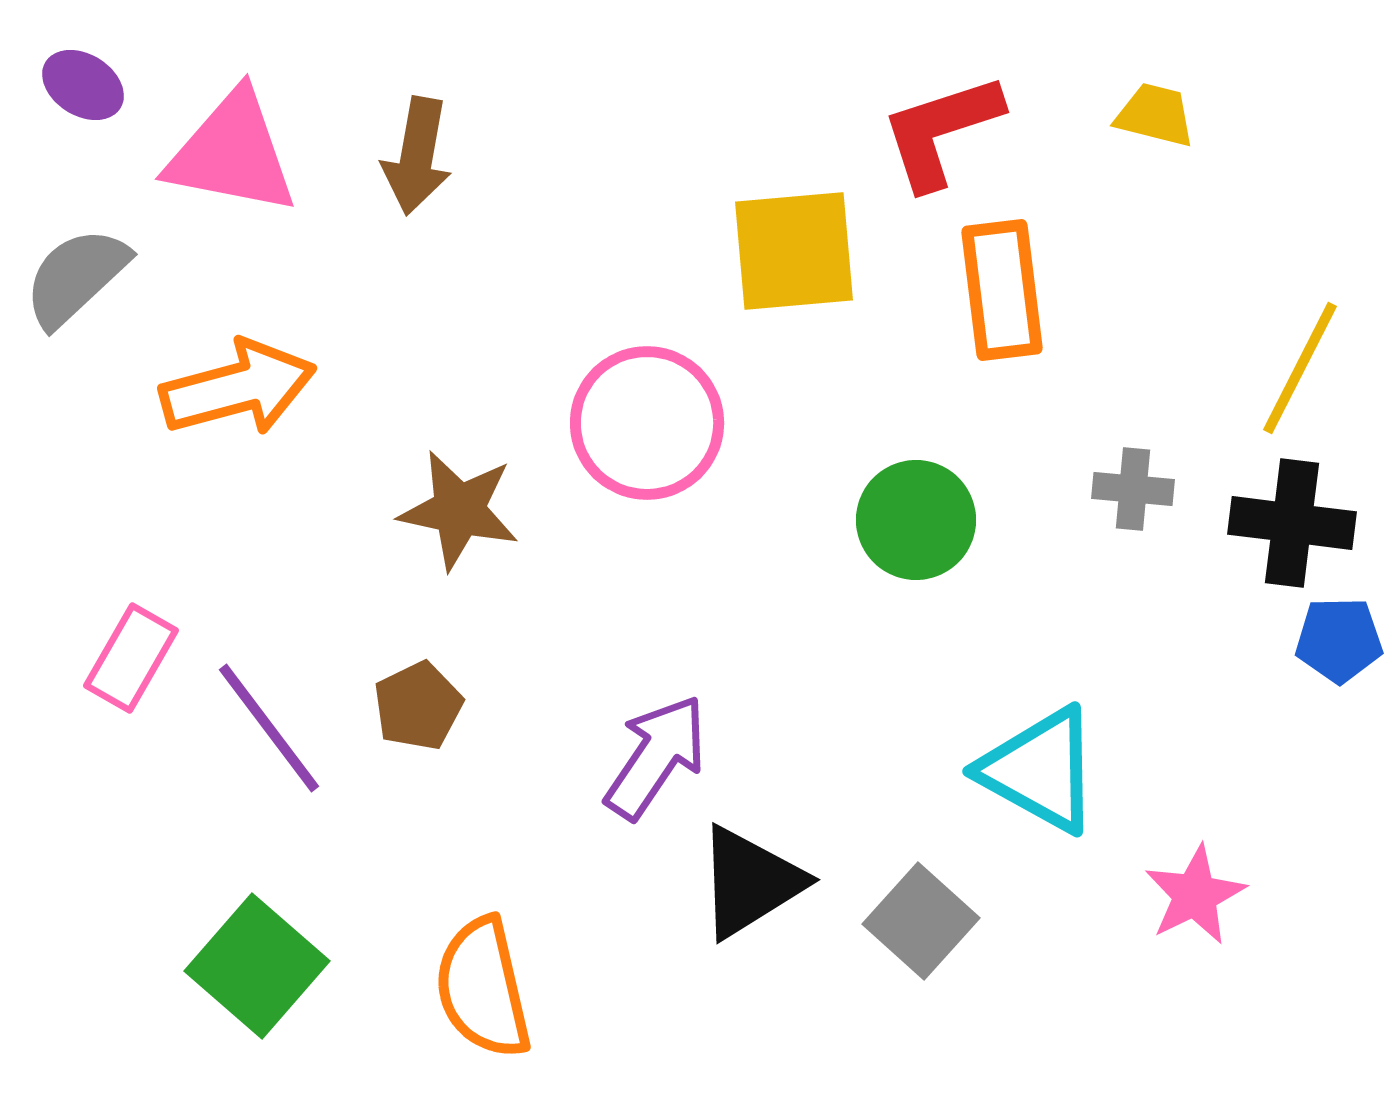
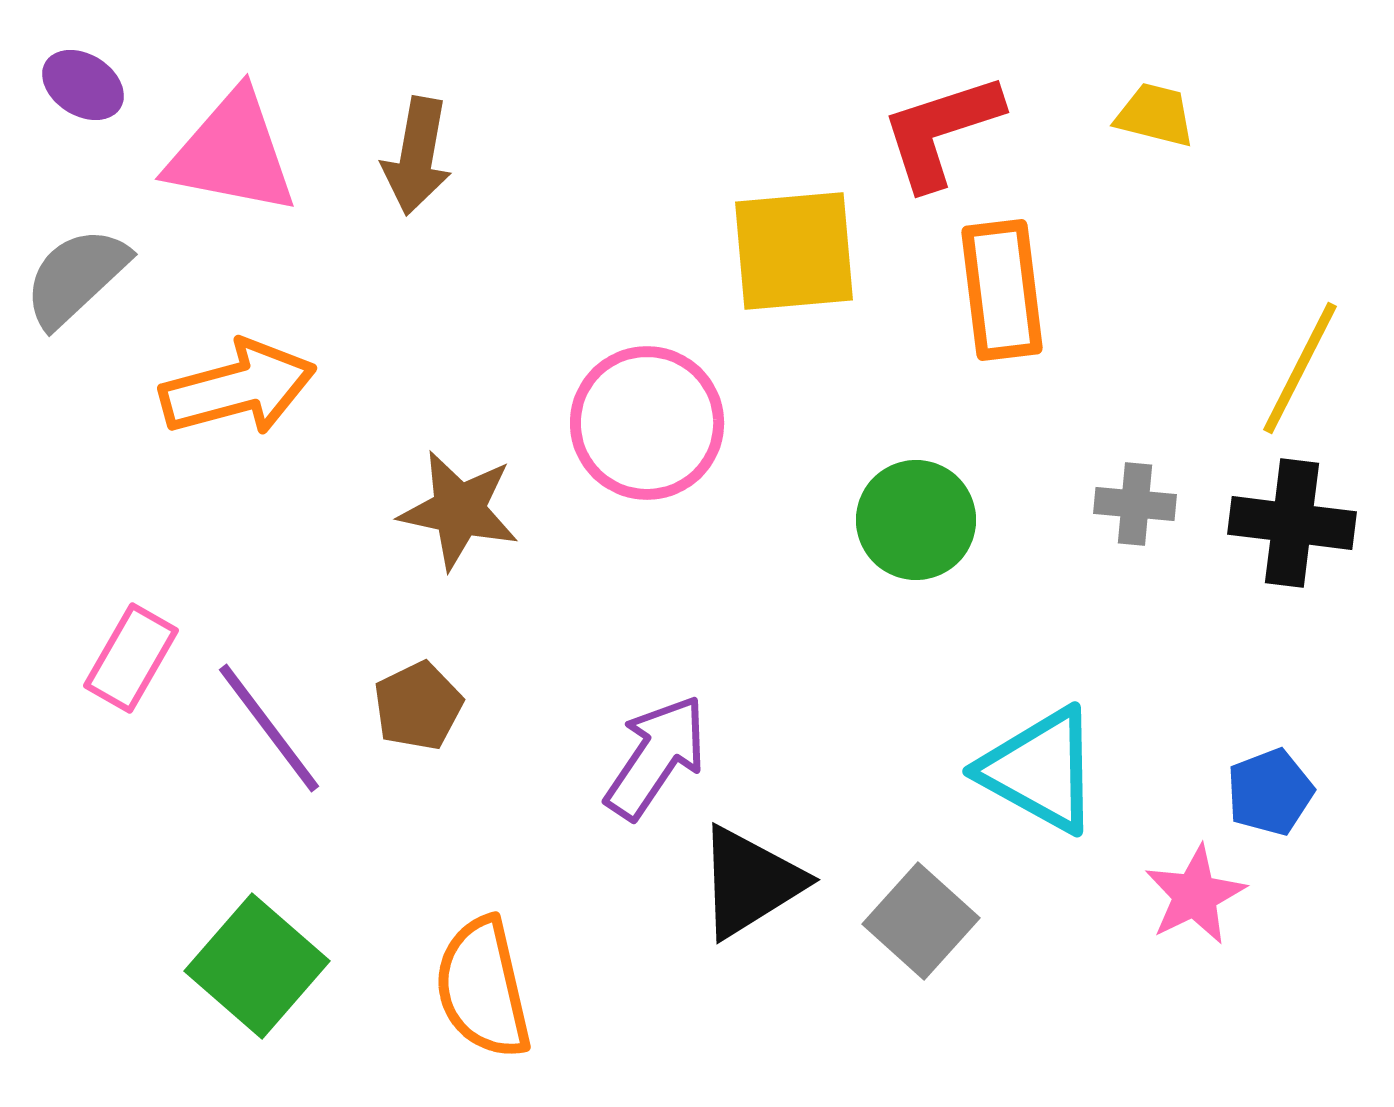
gray cross: moved 2 px right, 15 px down
blue pentagon: moved 69 px left, 152 px down; rotated 20 degrees counterclockwise
